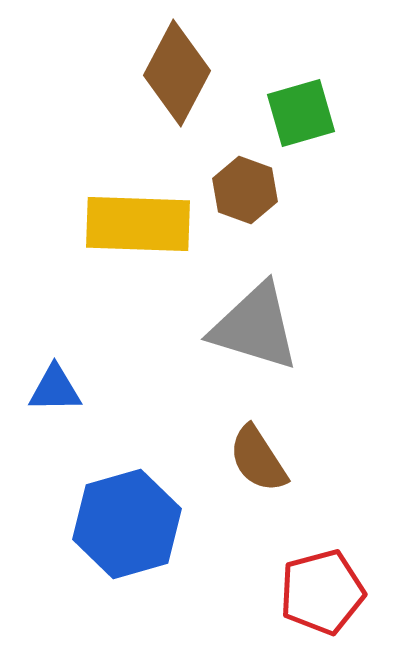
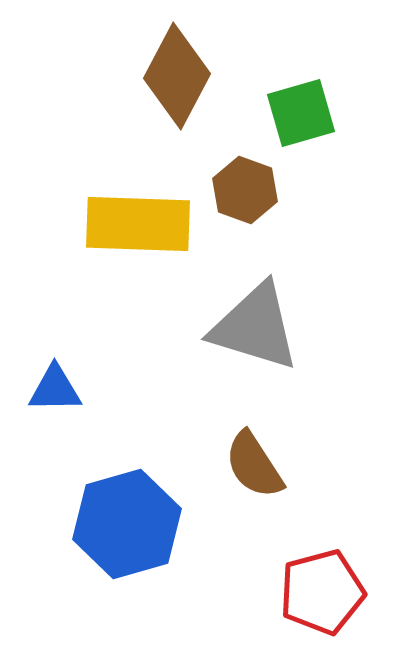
brown diamond: moved 3 px down
brown semicircle: moved 4 px left, 6 px down
